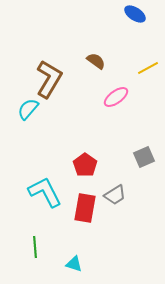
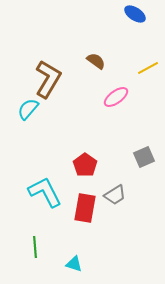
brown L-shape: moved 1 px left
